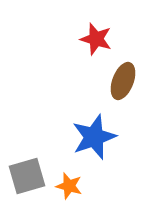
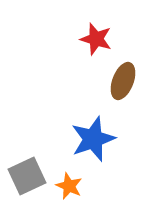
blue star: moved 1 px left, 2 px down
gray square: rotated 9 degrees counterclockwise
orange star: rotated 8 degrees clockwise
